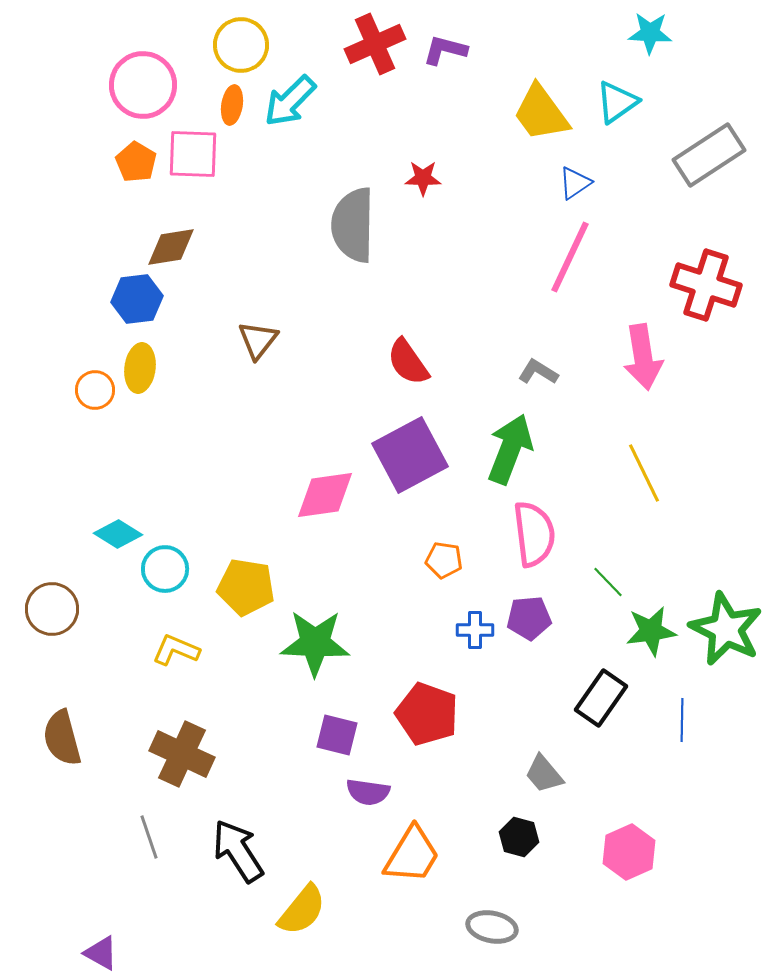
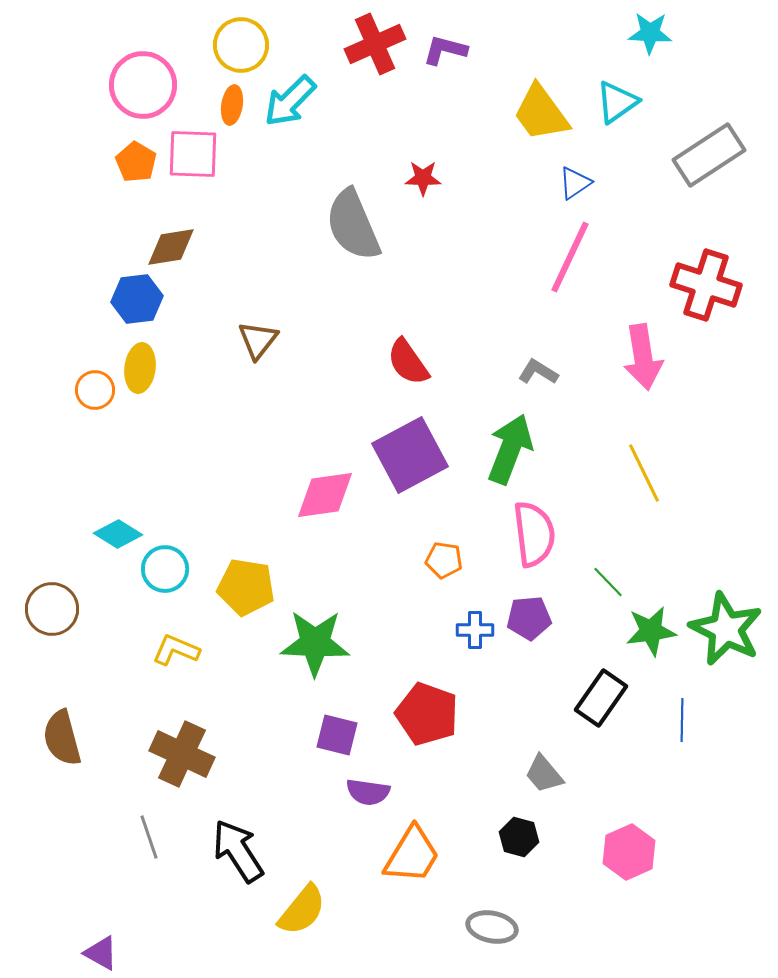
gray semicircle at (353, 225): rotated 24 degrees counterclockwise
